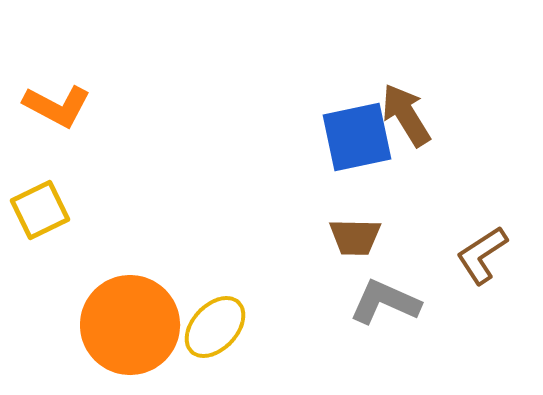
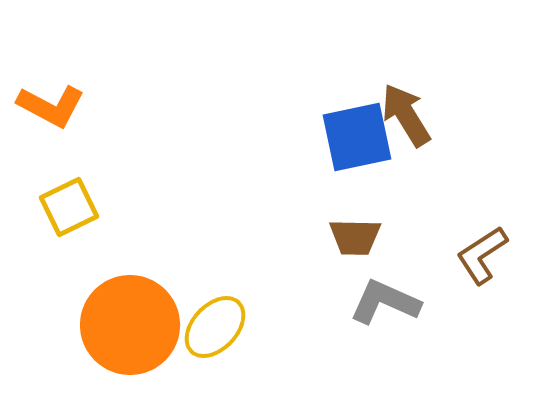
orange L-shape: moved 6 px left
yellow square: moved 29 px right, 3 px up
